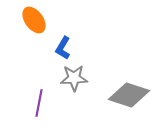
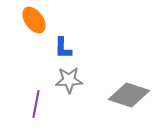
blue L-shape: rotated 30 degrees counterclockwise
gray star: moved 5 px left, 2 px down
purple line: moved 3 px left, 1 px down
